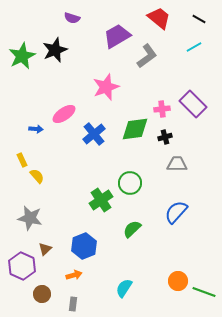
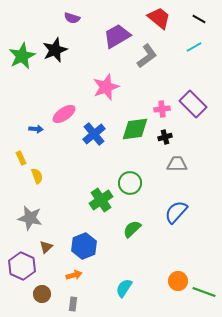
yellow rectangle: moved 1 px left, 2 px up
yellow semicircle: rotated 21 degrees clockwise
brown triangle: moved 1 px right, 2 px up
